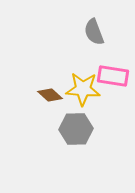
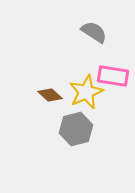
gray semicircle: rotated 144 degrees clockwise
yellow star: moved 3 px right, 3 px down; rotated 28 degrees counterclockwise
gray hexagon: rotated 12 degrees counterclockwise
